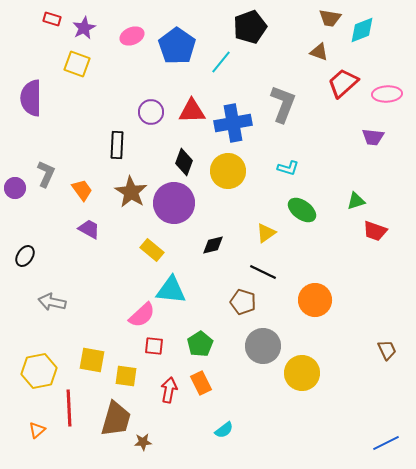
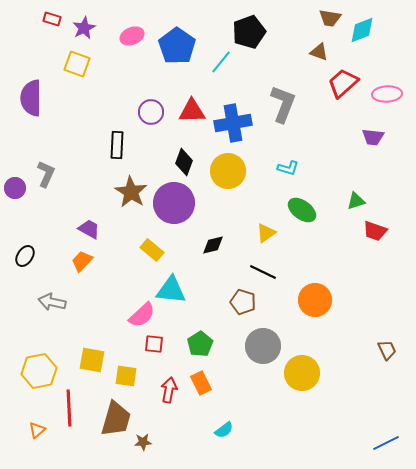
black pentagon at (250, 27): moved 1 px left, 5 px down
orange trapezoid at (82, 190): moved 71 px down; rotated 100 degrees counterclockwise
red square at (154, 346): moved 2 px up
